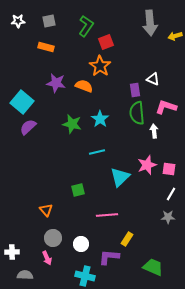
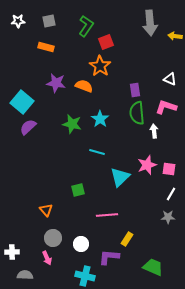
yellow arrow: rotated 24 degrees clockwise
white triangle: moved 17 px right
cyan line: rotated 28 degrees clockwise
